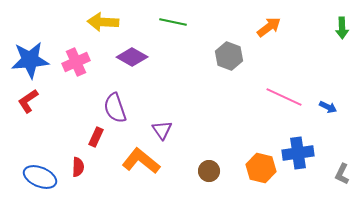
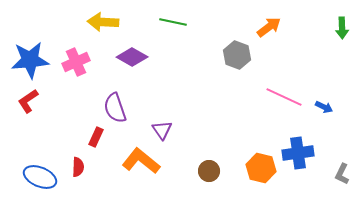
gray hexagon: moved 8 px right, 1 px up
blue arrow: moved 4 px left
